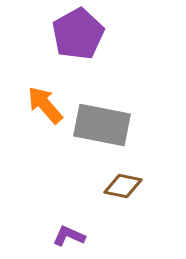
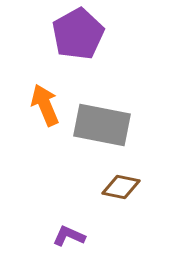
orange arrow: rotated 18 degrees clockwise
brown diamond: moved 2 px left, 1 px down
